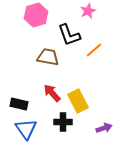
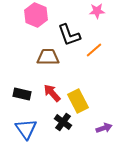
pink star: moved 9 px right; rotated 21 degrees clockwise
pink hexagon: rotated 20 degrees counterclockwise
brown trapezoid: rotated 10 degrees counterclockwise
black rectangle: moved 3 px right, 10 px up
black cross: rotated 36 degrees clockwise
